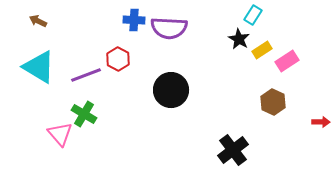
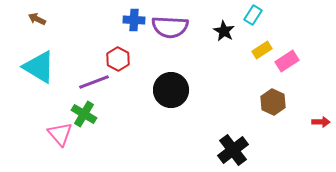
brown arrow: moved 1 px left, 2 px up
purple semicircle: moved 1 px right, 1 px up
black star: moved 15 px left, 8 px up
purple line: moved 8 px right, 7 px down
